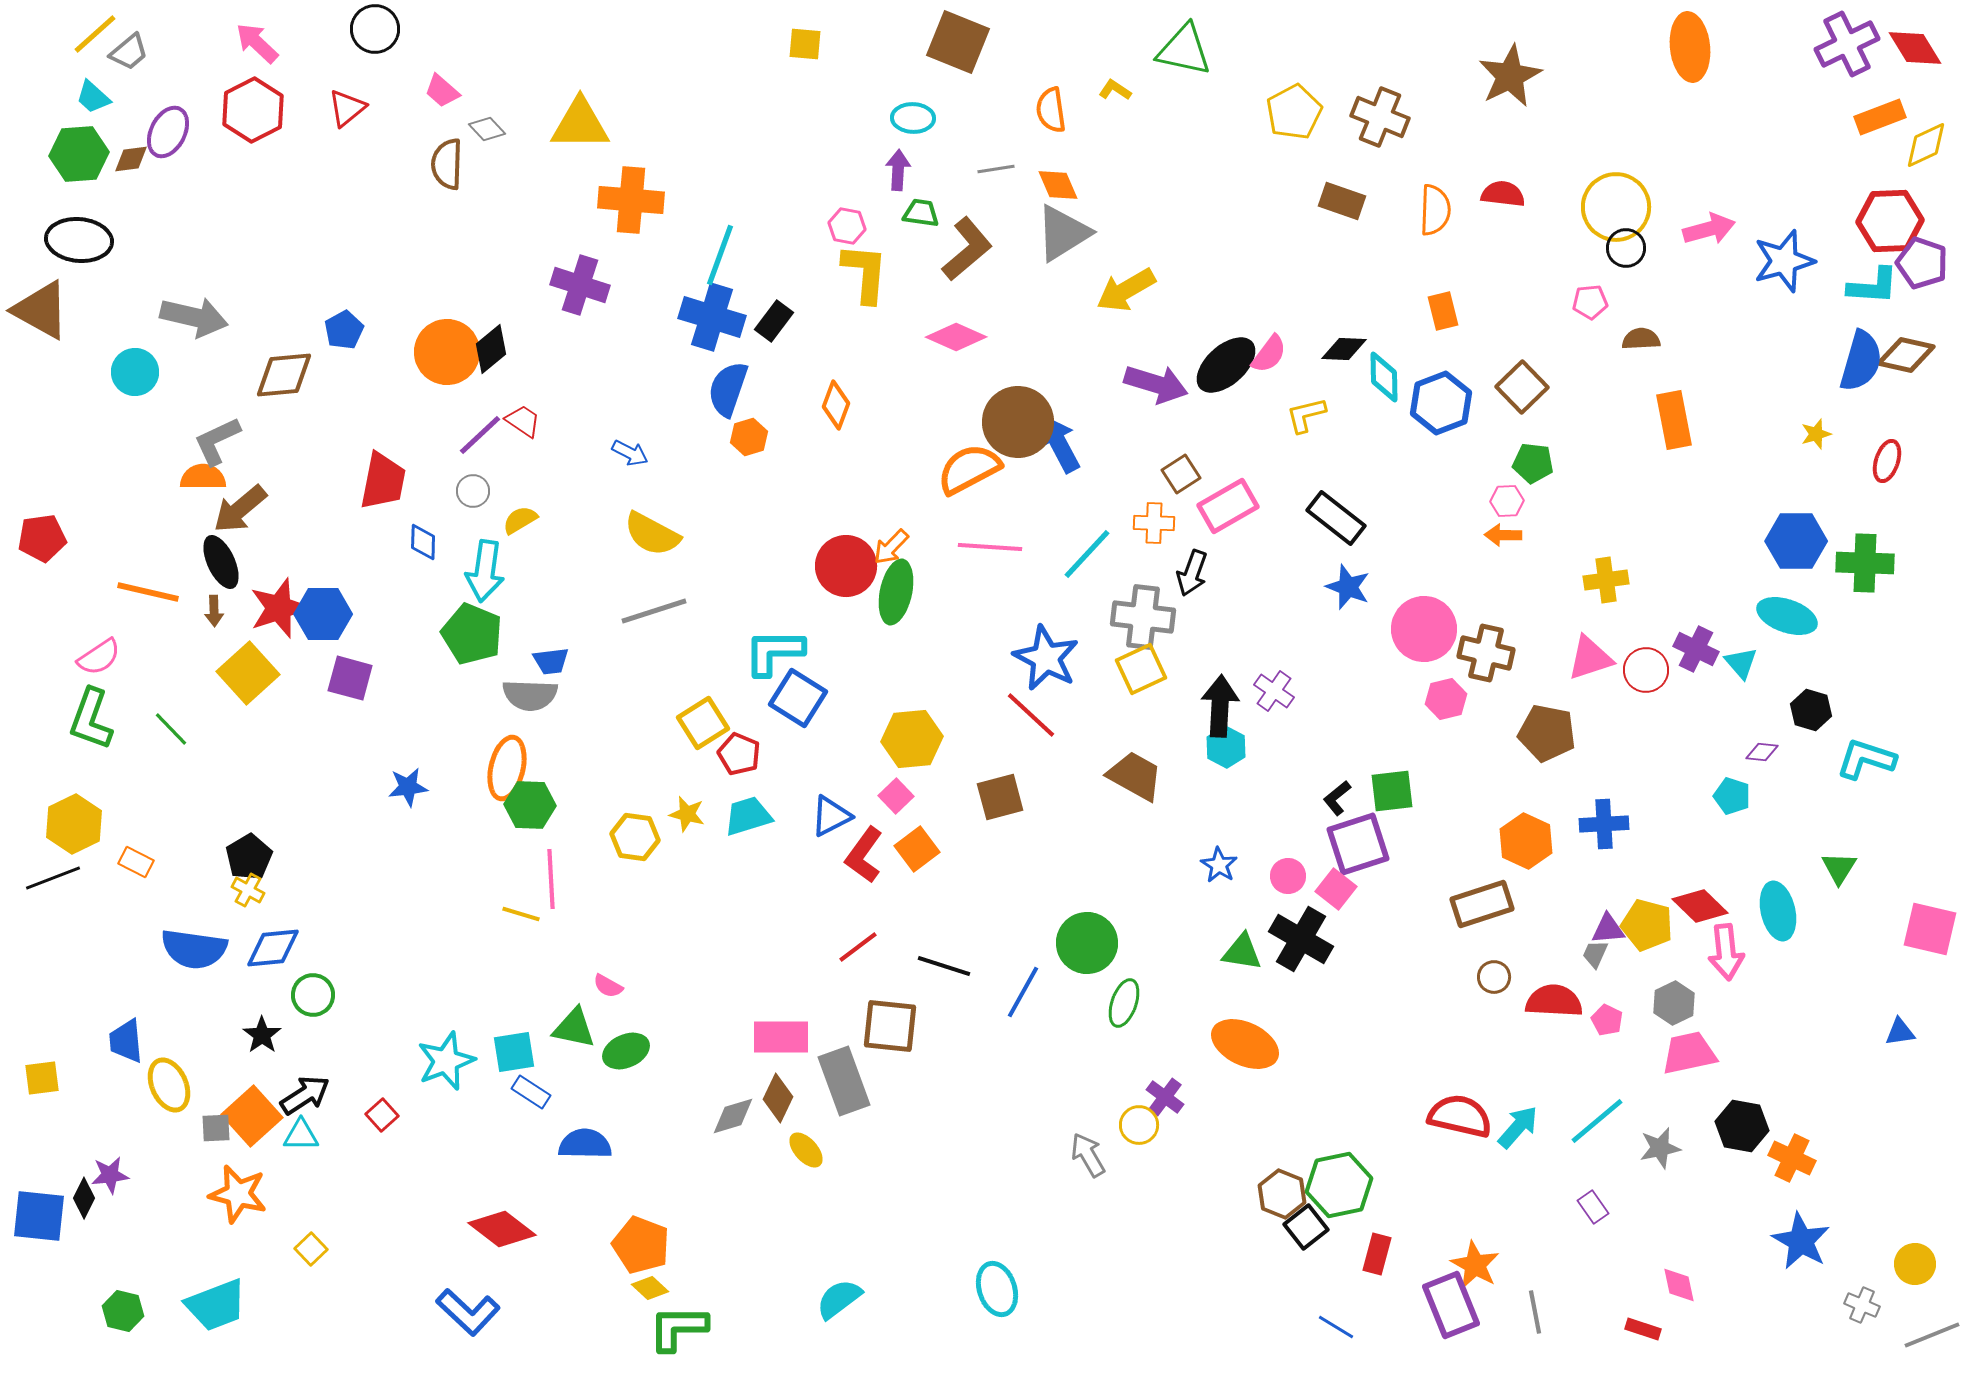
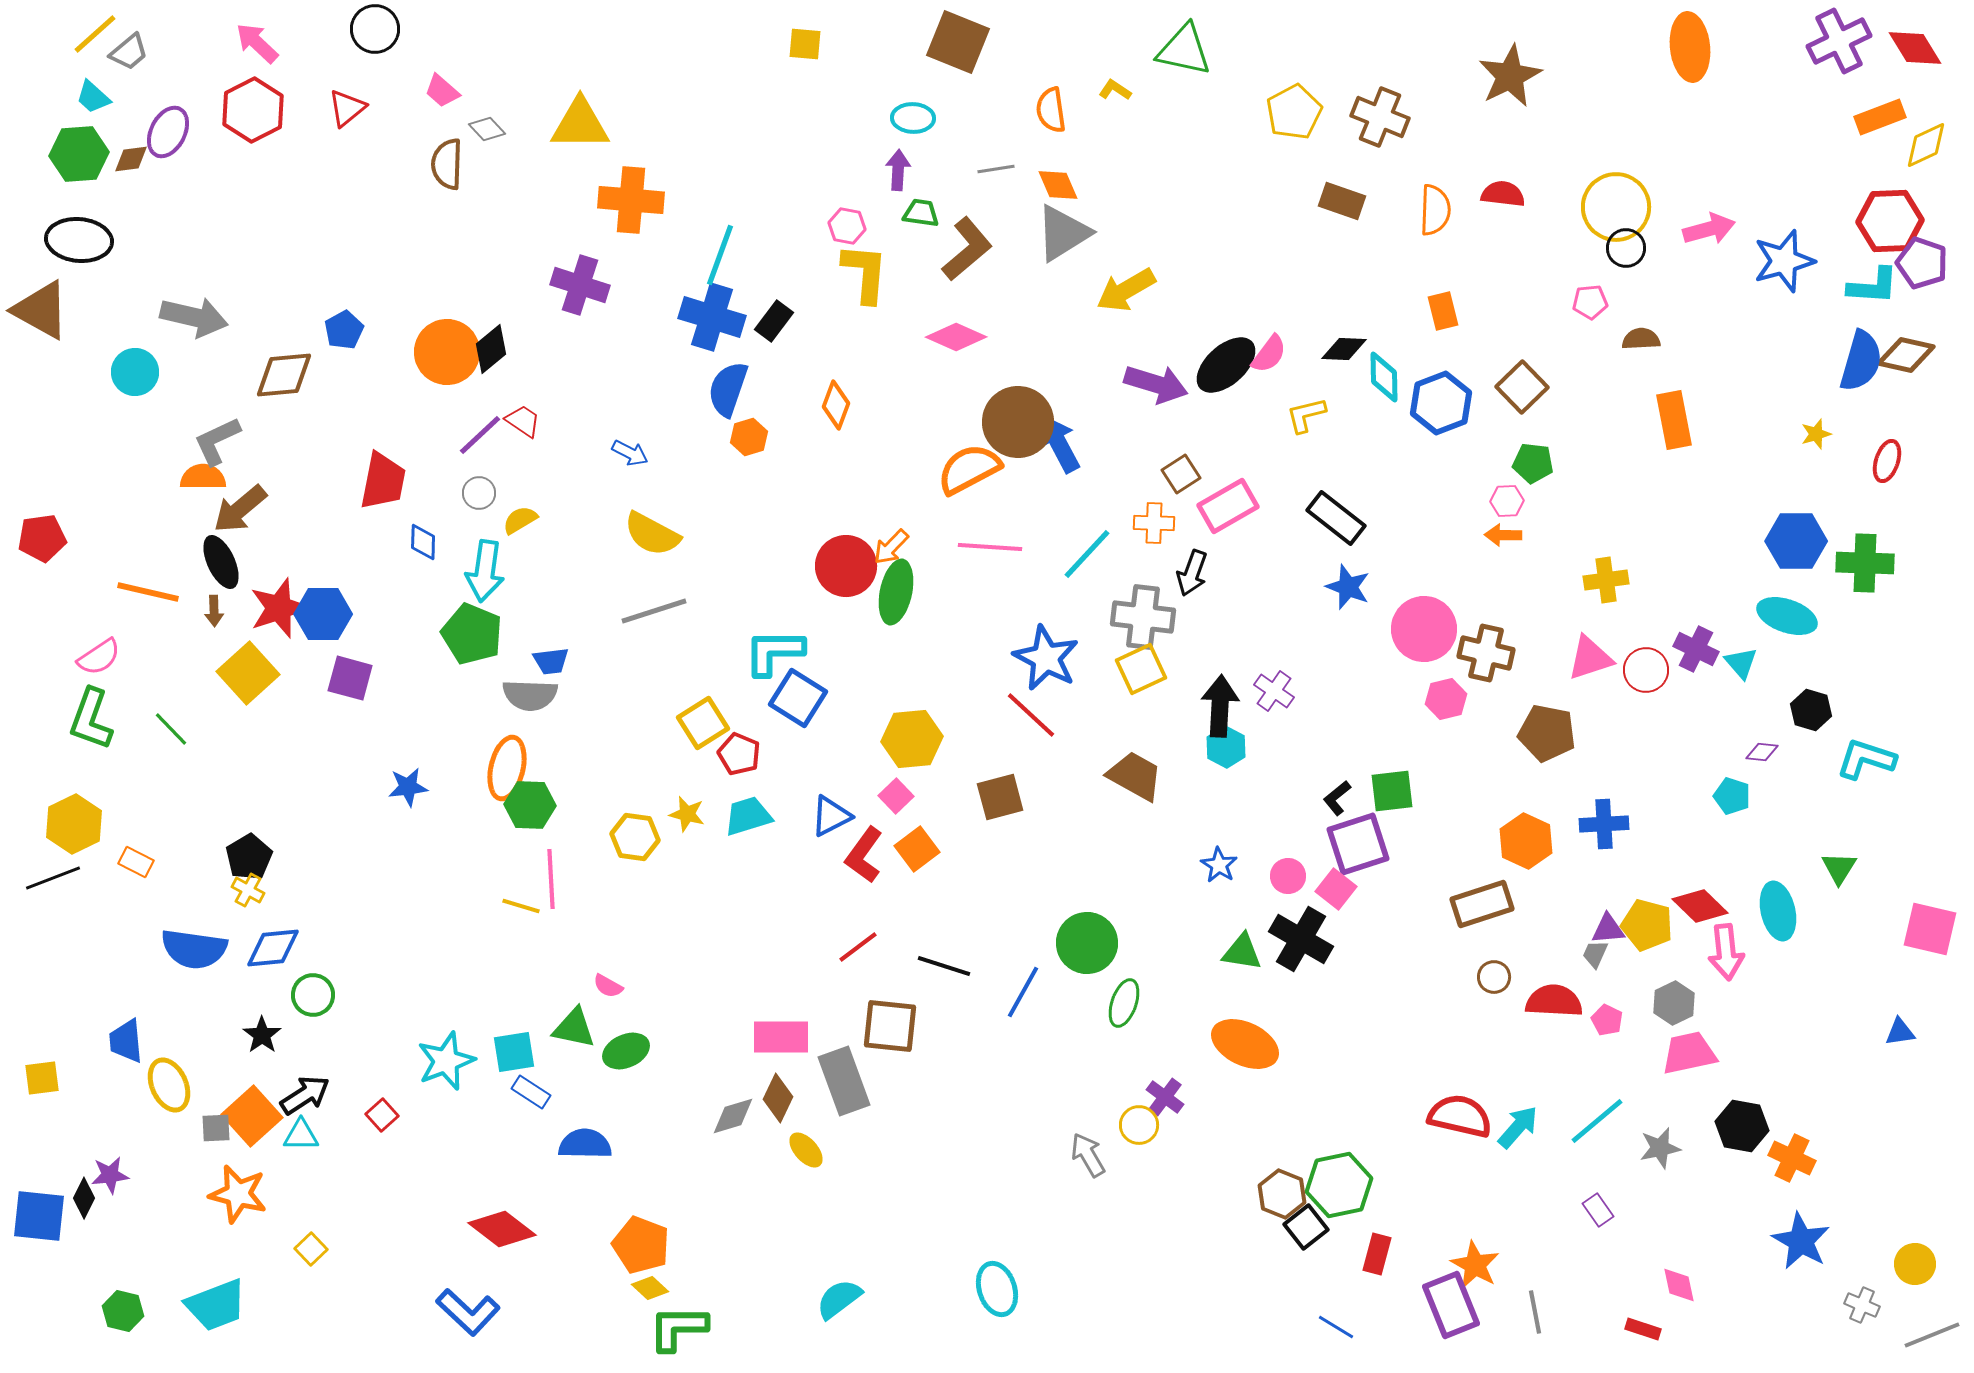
purple cross at (1847, 44): moved 8 px left, 3 px up
gray circle at (473, 491): moved 6 px right, 2 px down
yellow line at (521, 914): moved 8 px up
purple rectangle at (1593, 1207): moved 5 px right, 3 px down
